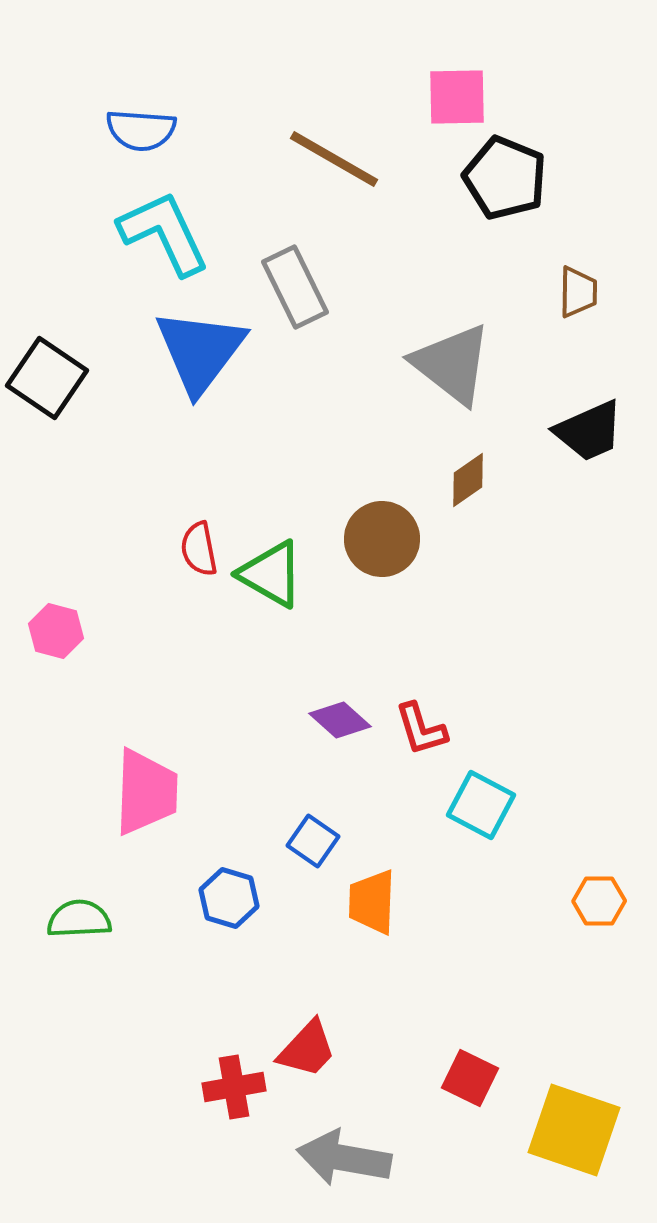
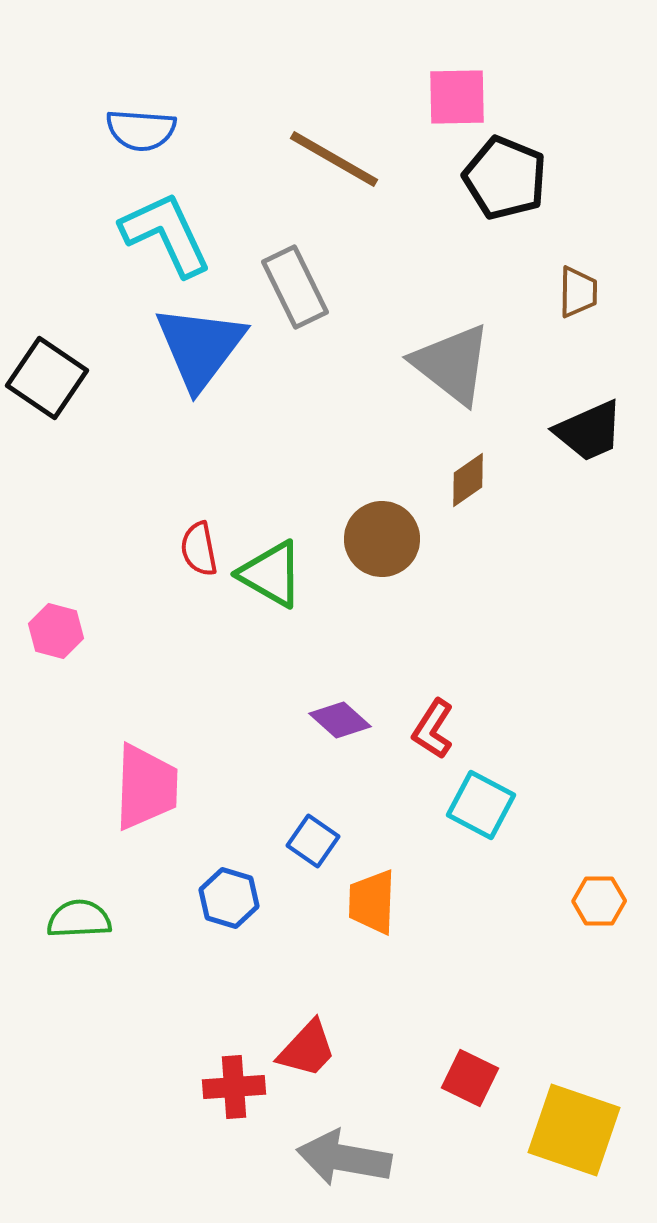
cyan L-shape: moved 2 px right, 1 px down
blue triangle: moved 4 px up
red L-shape: moved 12 px right; rotated 50 degrees clockwise
pink trapezoid: moved 5 px up
red cross: rotated 6 degrees clockwise
